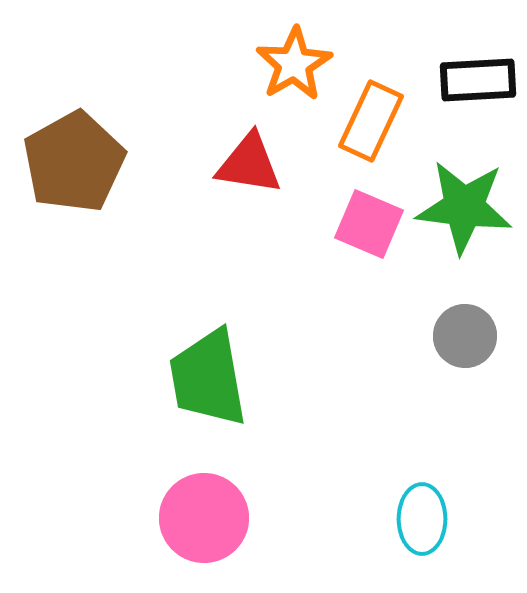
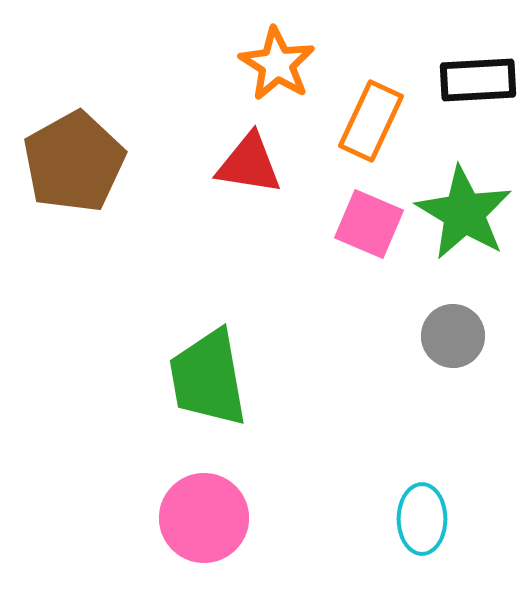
orange star: moved 17 px left; rotated 10 degrees counterclockwise
green star: moved 6 px down; rotated 24 degrees clockwise
gray circle: moved 12 px left
